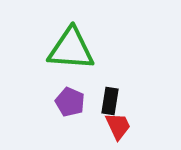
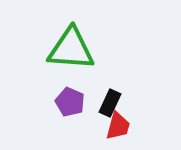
black rectangle: moved 2 px down; rotated 16 degrees clockwise
red trapezoid: rotated 40 degrees clockwise
